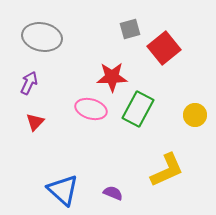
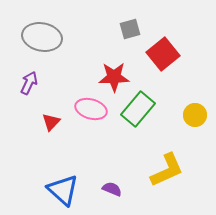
red square: moved 1 px left, 6 px down
red star: moved 2 px right
green rectangle: rotated 12 degrees clockwise
red triangle: moved 16 px right
purple semicircle: moved 1 px left, 4 px up
